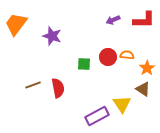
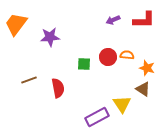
purple star: moved 2 px left, 1 px down; rotated 24 degrees counterclockwise
orange star: rotated 21 degrees counterclockwise
brown line: moved 4 px left, 5 px up
purple rectangle: moved 1 px down
